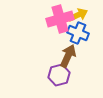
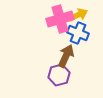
brown arrow: moved 2 px left
